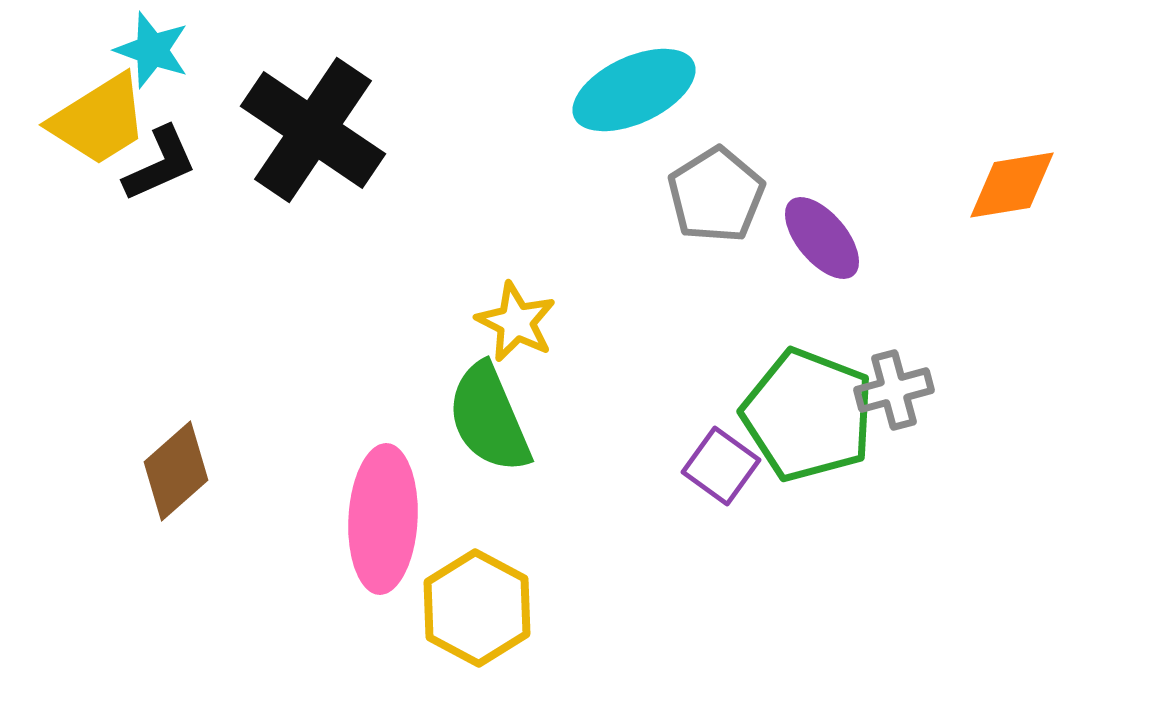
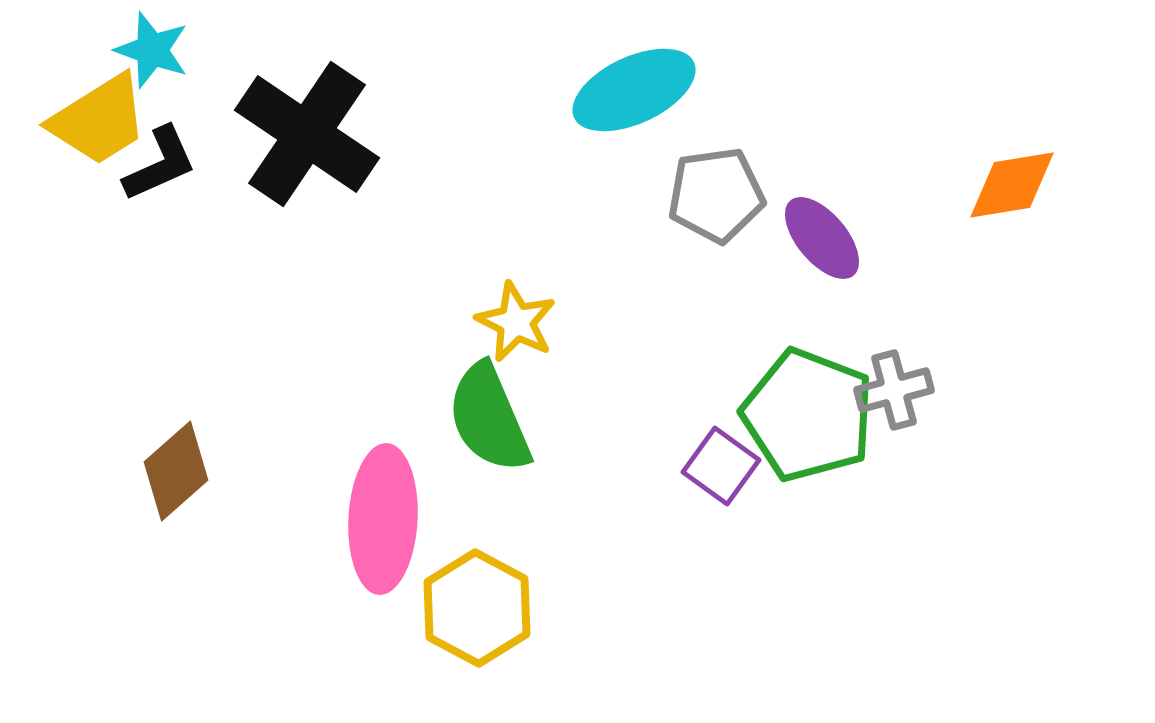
black cross: moved 6 px left, 4 px down
gray pentagon: rotated 24 degrees clockwise
